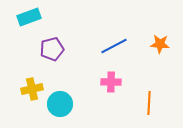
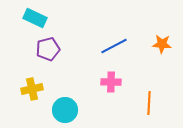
cyan rectangle: moved 6 px right, 1 px down; rotated 45 degrees clockwise
orange star: moved 2 px right
purple pentagon: moved 4 px left
cyan circle: moved 5 px right, 6 px down
